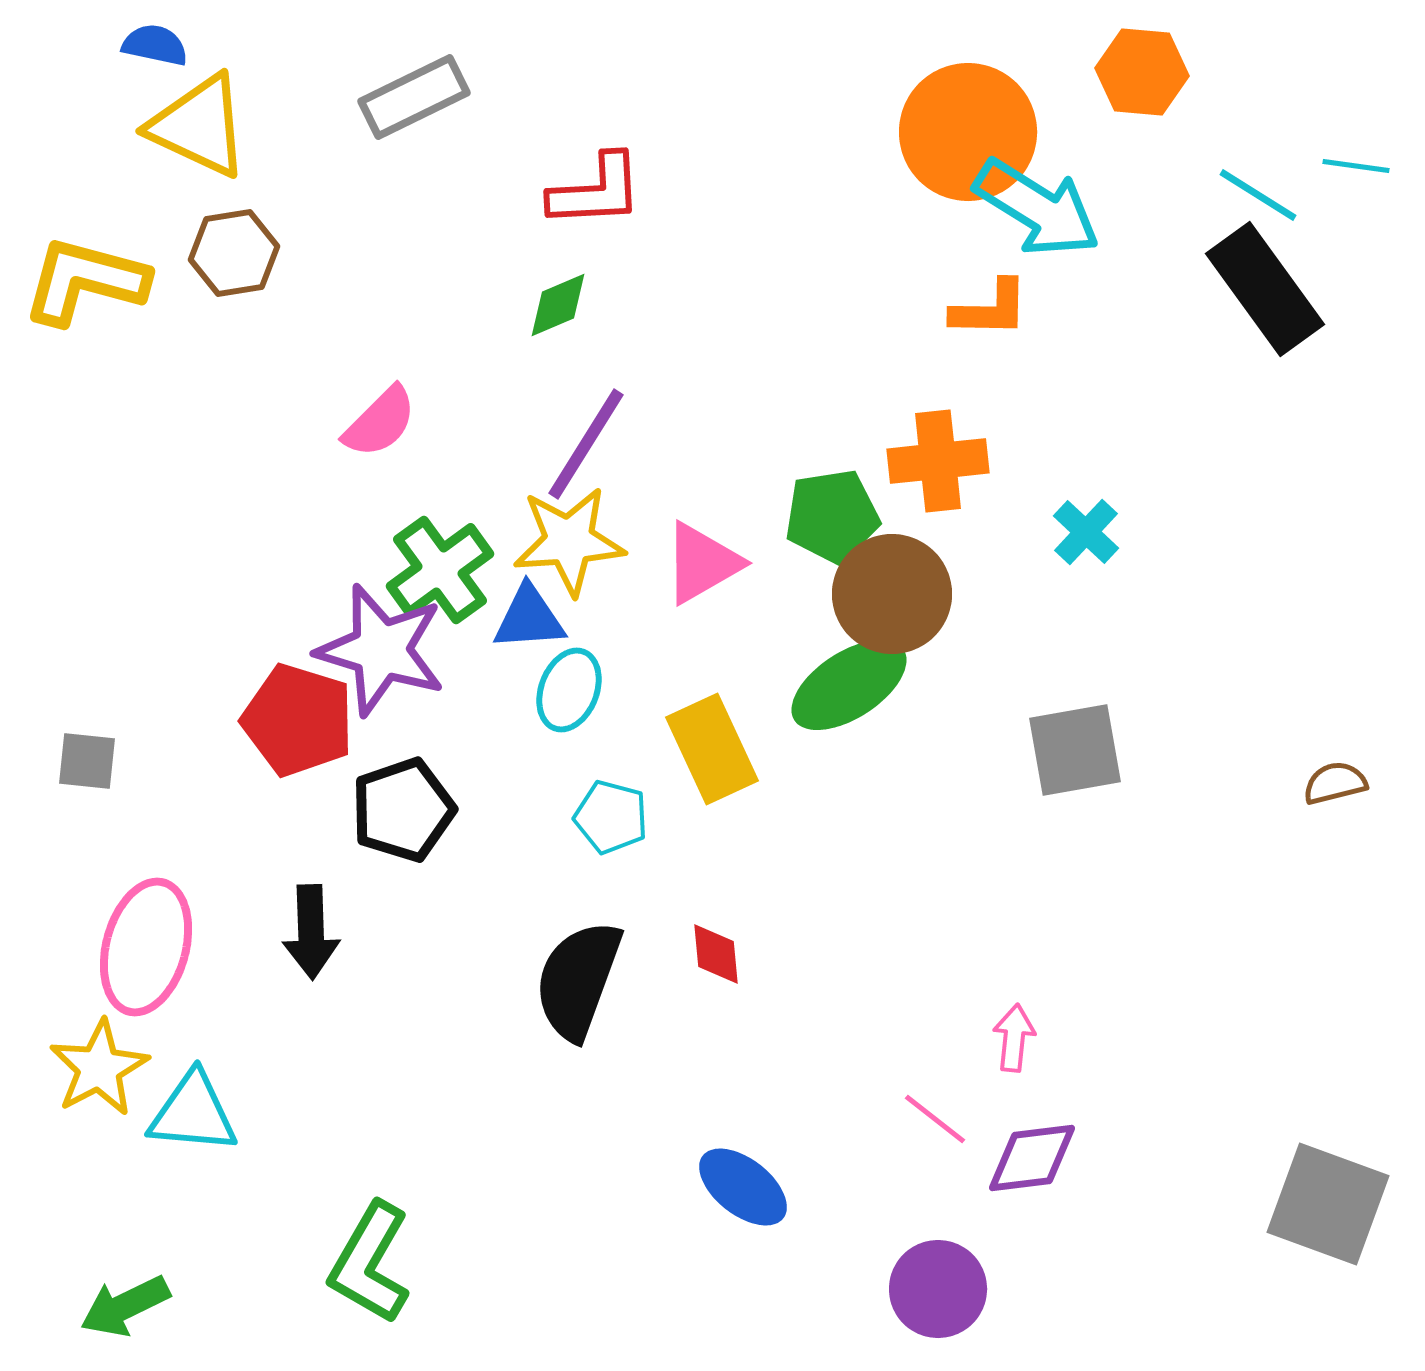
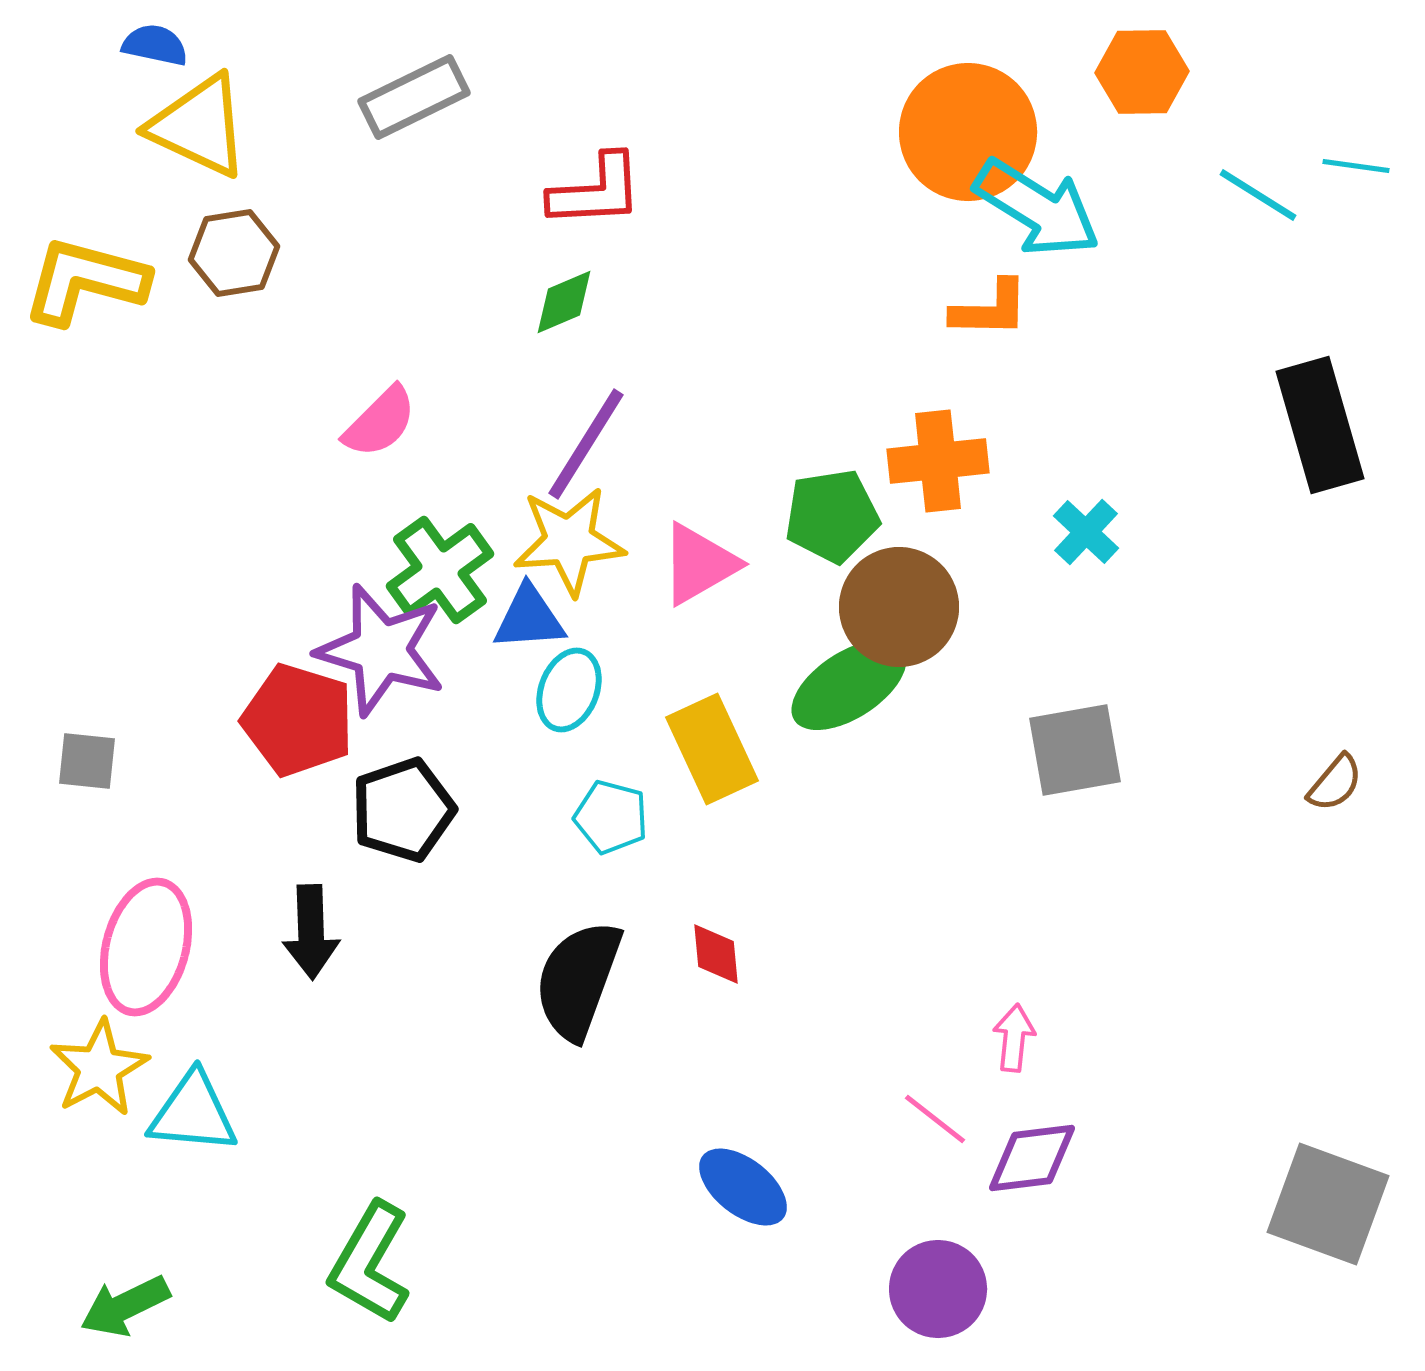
orange hexagon at (1142, 72): rotated 6 degrees counterclockwise
black rectangle at (1265, 289): moved 55 px right, 136 px down; rotated 20 degrees clockwise
green diamond at (558, 305): moved 6 px right, 3 px up
pink triangle at (702, 563): moved 3 px left, 1 px down
brown circle at (892, 594): moved 7 px right, 13 px down
brown semicircle at (1335, 783): rotated 144 degrees clockwise
